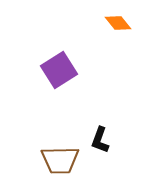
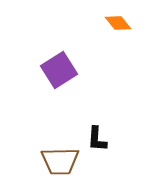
black L-shape: moved 3 px left, 1 px up; rotated 16 degrees counterclockwise
brown trapezoid: moved 1 px down
